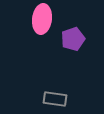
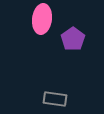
purple pentagon: rotated 15 degrees counterclockwise
